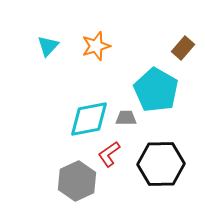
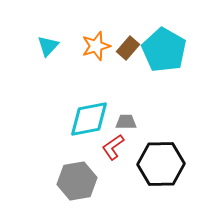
brown rectangle: moved 55 px left
cyan pentagon: moved 8 px right, 40 px up
gray trapezoid: moved 4 px down
red L-shape: moved 4 px right, 7 px up
gray hexagon: rotated 15 degrees clockwise
